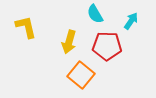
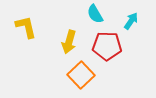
orange square: rotated 8 degrees clockwise
